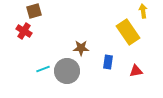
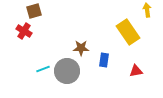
yellow arrow: moved 4 px right, 1 px up
blue rectangle: moved 4 px left, 2 px up
